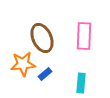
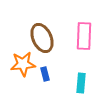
blue rectangle: rotated 64 degrees counterclockwise
